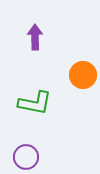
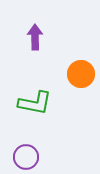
orange circle: moved 2 px left, 1 px up
